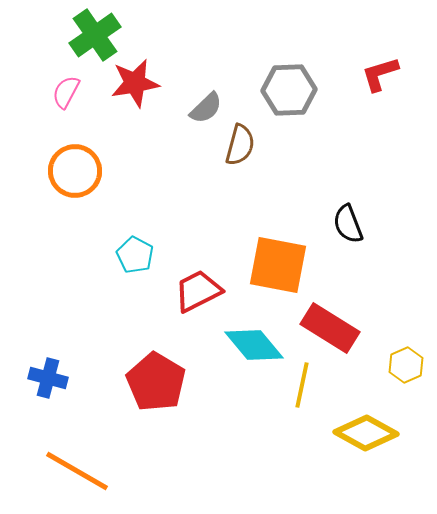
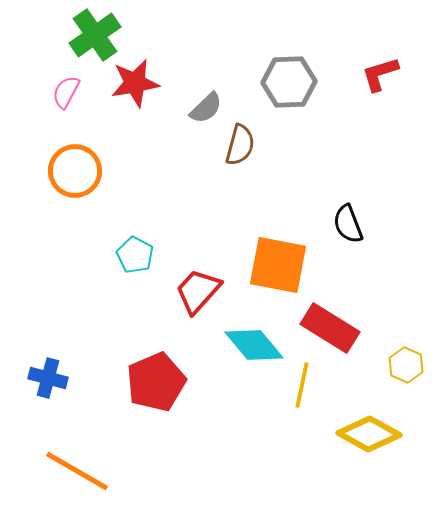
gray hexagon: moved 8 px up
red trapezoid: rotated 21 degrees counterclockwise
yellow hexagon: rotated 12 degrees counterclockwise
red pentagon: rotated 18 degrees clockwise
yellow diamond: moved 3 px right, 1 px down
